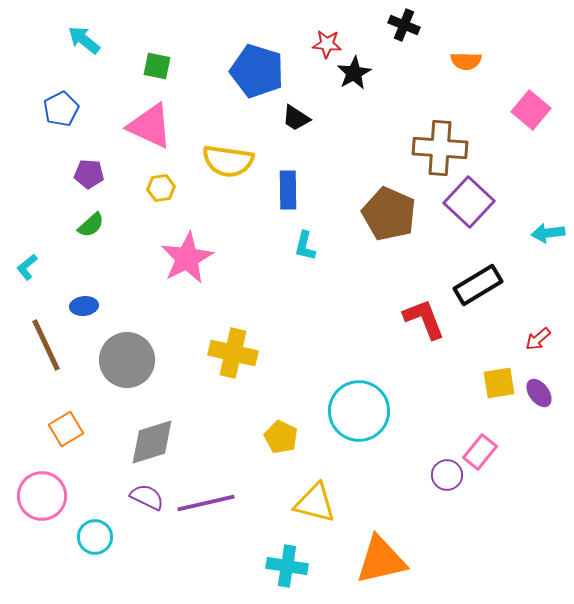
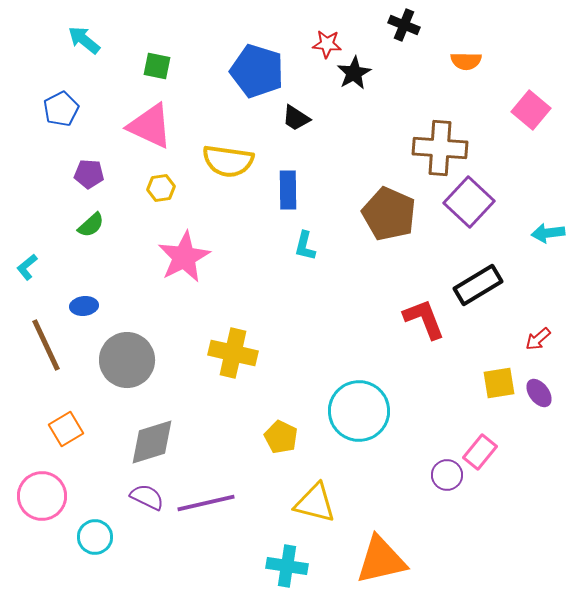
pink star at (187, 258): moved 3 px left, 1 px up
